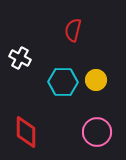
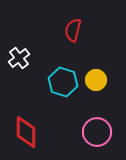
white cross: moved 1 px left; rotated 25 degrees clockwise
cyan hexagon: rotated 16 degrees clockwise
